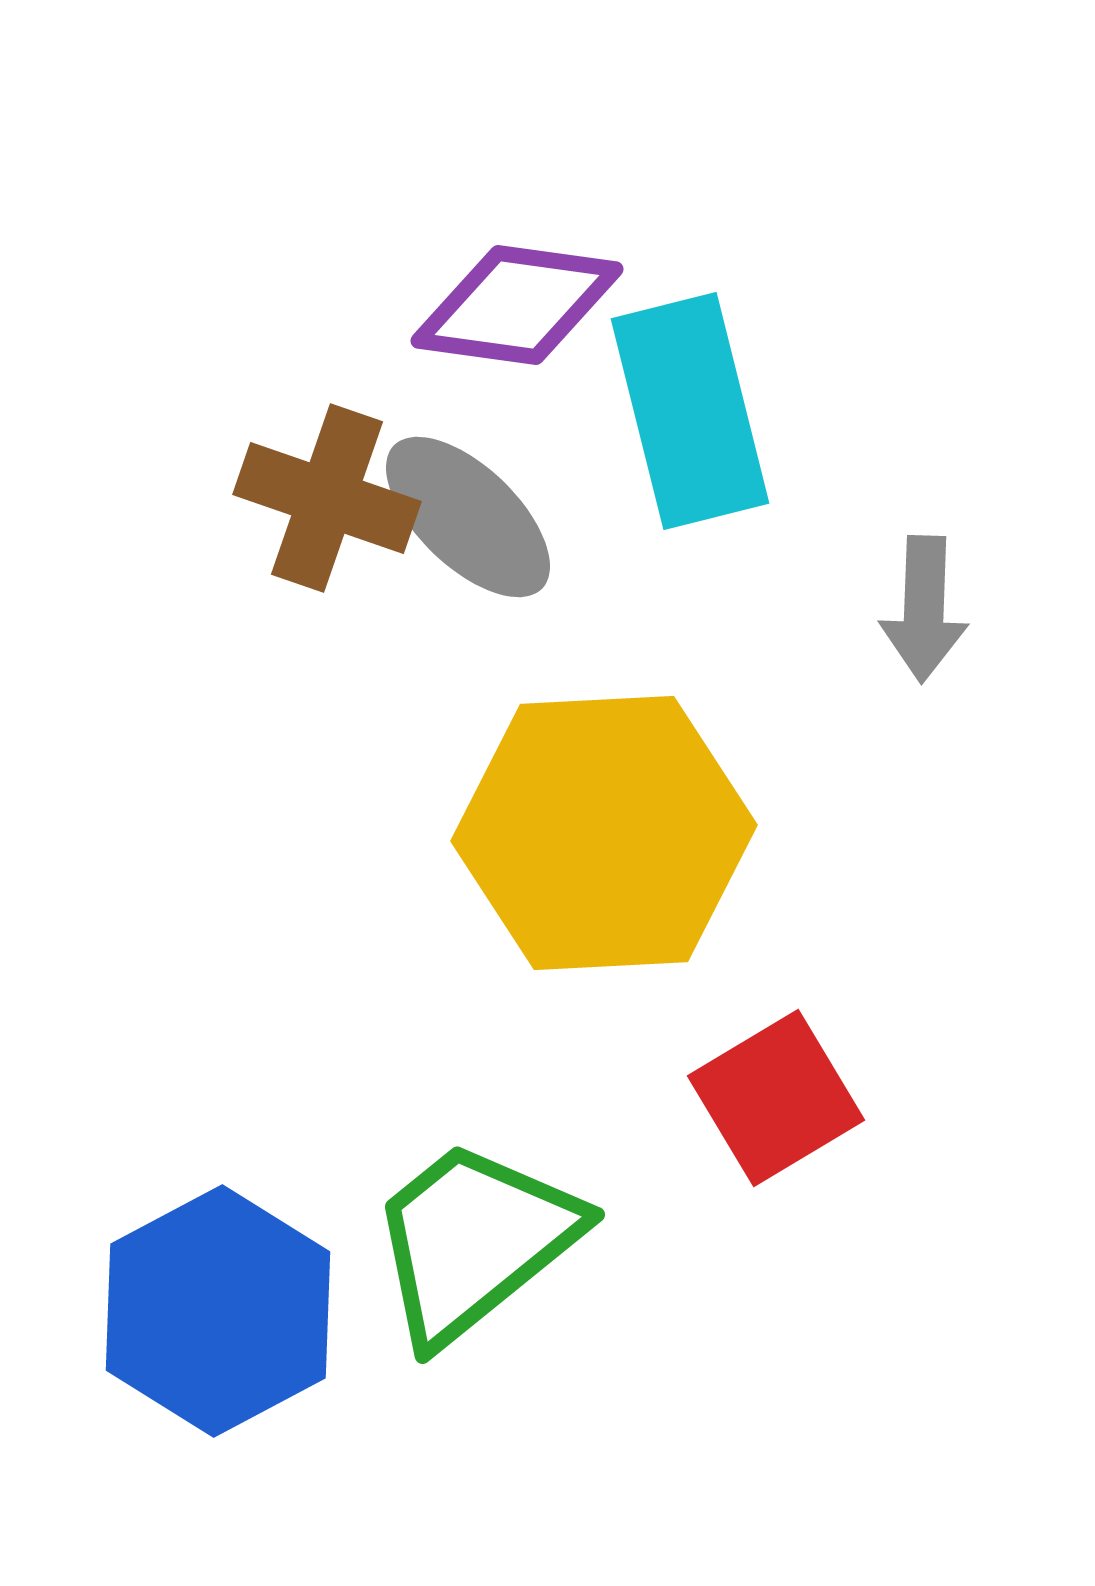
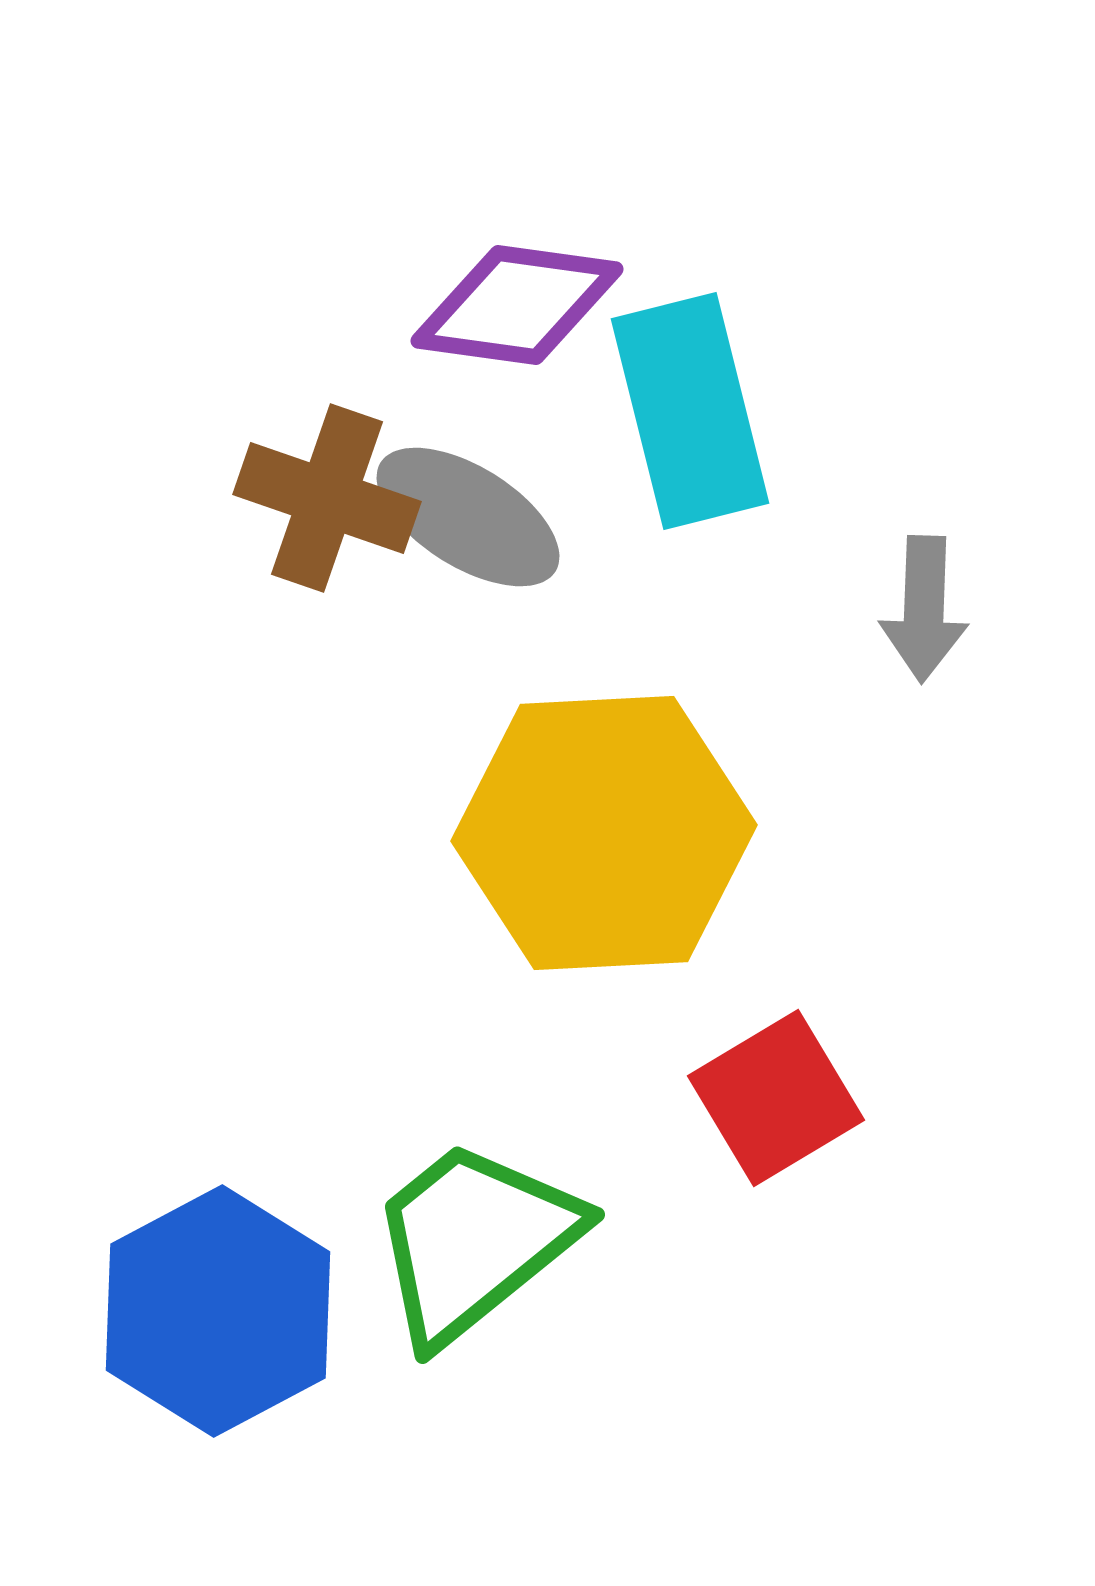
gray ellipse: rotated 12 degrees counterclockwise
